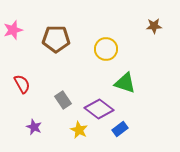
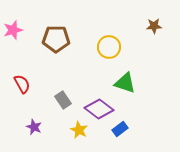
yellow circle: moved 3 px right, 2 px up
